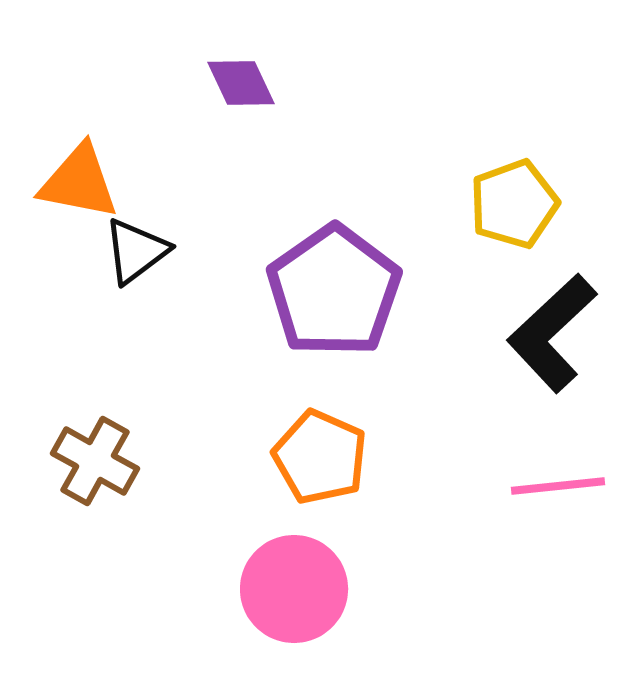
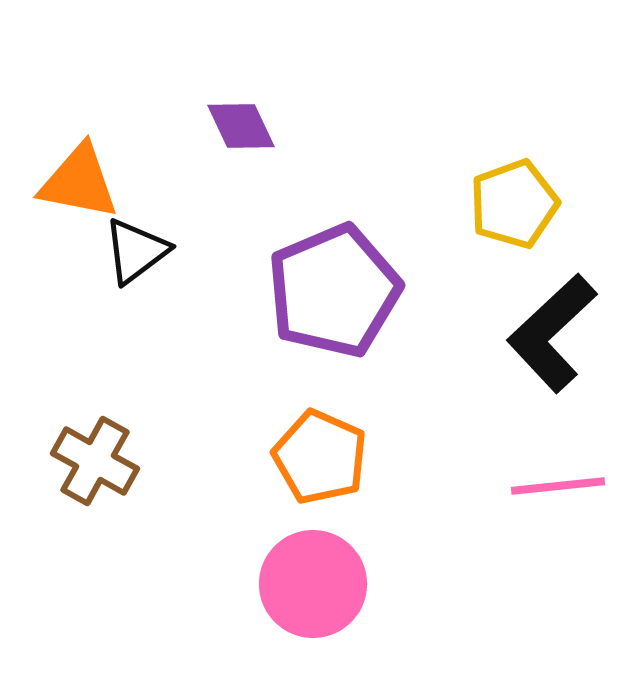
purple diamond: moved 43 px down
purple pentagon: rotated 12 degrees clockwise
pink circle: moved 19 px right, 5 px up
